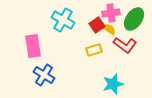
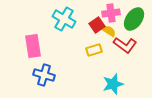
cyan cross: moved 1 px right, 1 px up
yellow semicircle: moved 2 px down
blue cross: rotated 15 degrees counterclockwise
